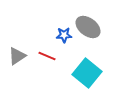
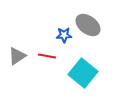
gray ellipse: moved 2 px up
red line: rotated 12 degrees counterclockwise
cyan square: moved 4 px left
